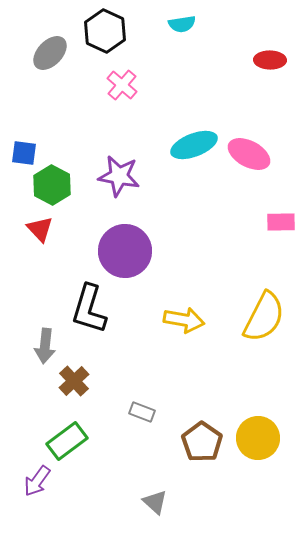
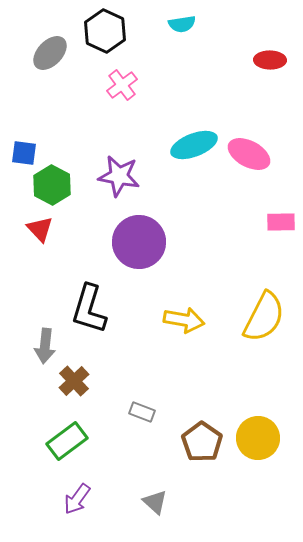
pink cross: rotated 12 degrees clockwise
purple circle: moved 14 px right, 9 px up
purple arrow: moved 40 px right, 18 px down
